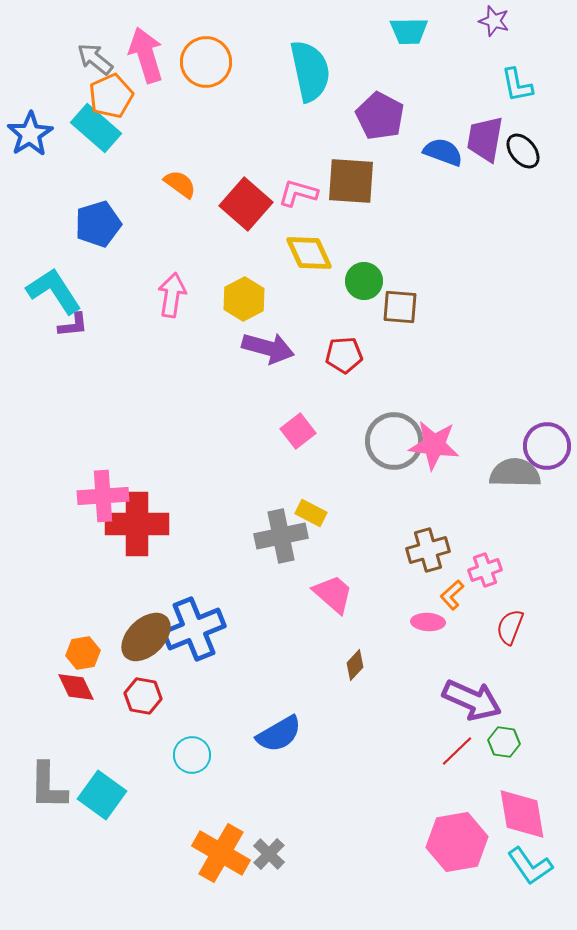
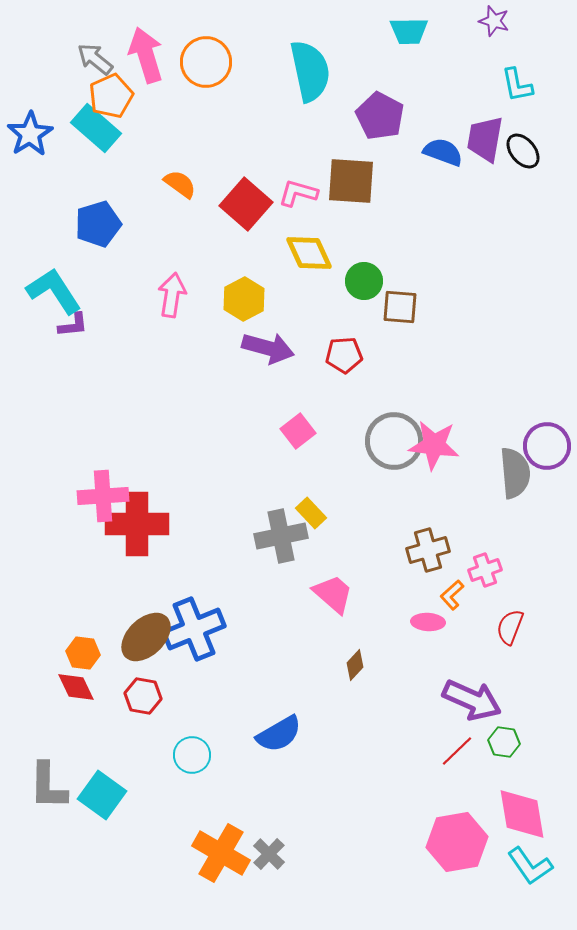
gray semicircle at (515, 473): rotated 84 degrees clockwise
yellow rectangle at (311, 513): rotated 20 degrees clockwise
orange hexagon at (83, 653): rotated 16 degrees clockwise
